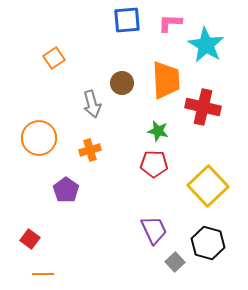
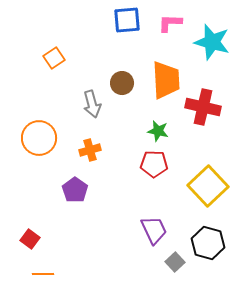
cyan star: moved 6 px right, 3 px up; rotated 15 degrees counterclockwise
purple pentagon: moved 9 px right
